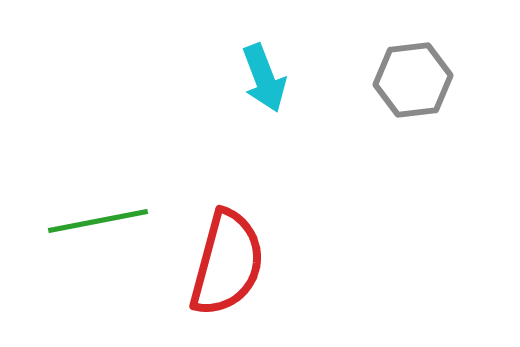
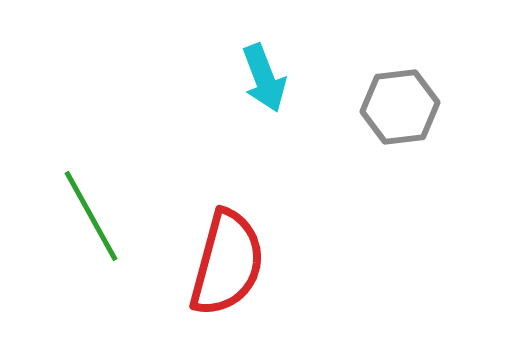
gray hexagon: moved 13 px left, 27 px down
green line: moved 7 px left, 5 px up; rotated 72 degrees clockwise
